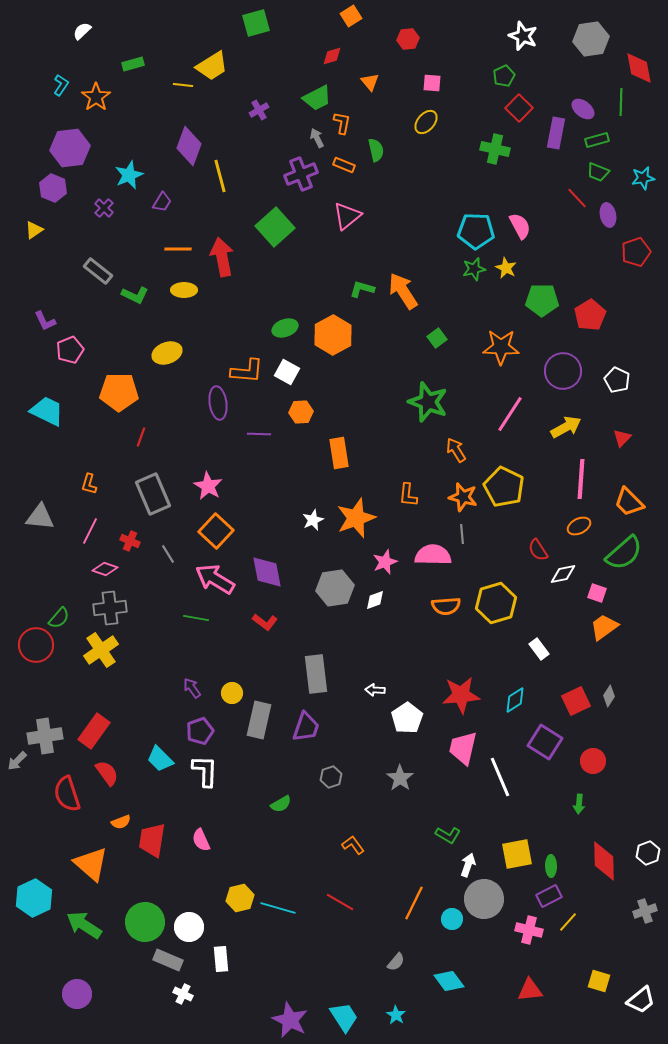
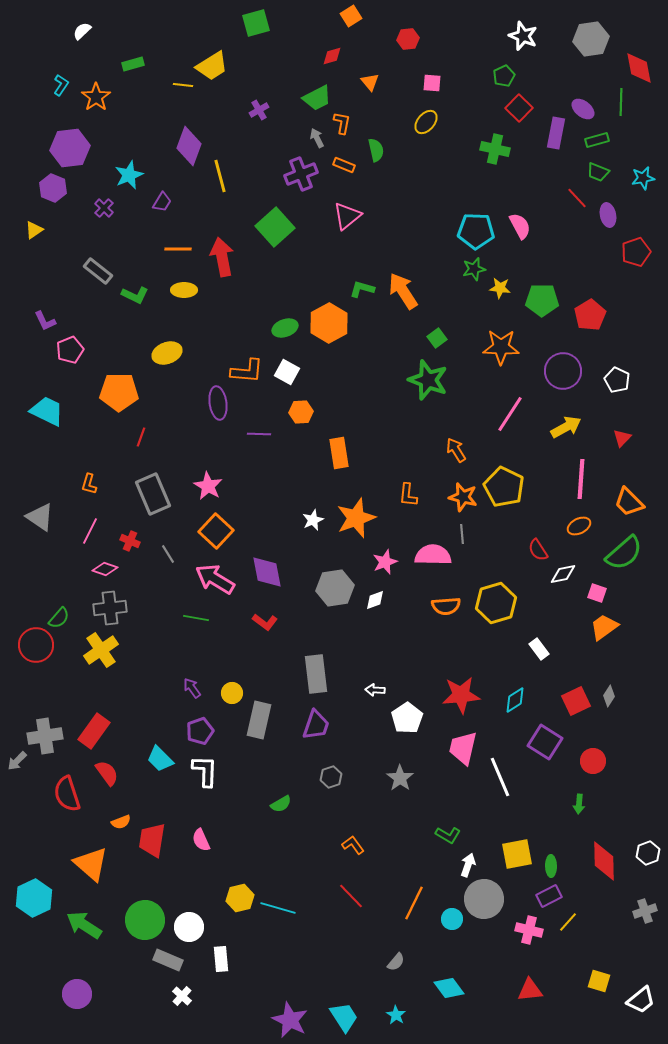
yellow star at (506, 268): moved 6 px left, 20 px down; rotated 20 degrees counterclockwise
orange hexagon at (333, 335): moved 4 px left, 12 px up
green star at (428, 402): moved 22 px up
gray triangle at (40, 517): rotated 28 degrees clockwise
purple trapezoid at (306, 727): moved 10 px right, 2 px up
red line at (340, 902): moved 11 px right, 6 px up; rotated 16 degrees clockwise
green circle at (145, 922): moved 2 px up
cyan diamond at (449, 981): moved 7 px down
white cross at (183, 994): moved 1 px left, 2 px down; rotated 18 degrees clockwise
